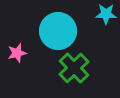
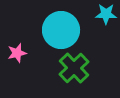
cyan circle: moved 3 px right, 1 px up
